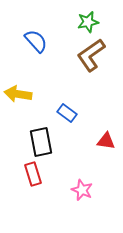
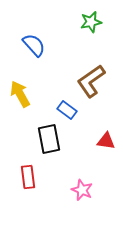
green star: moved 3 px right
blue semicircle: moved 2 px left, 4 px down
brown L-shape: moved 26 px down
yellow arrow: moved 2 px right; rotated 52 degrees clockwise
blue rectangle: moved 3 px up
black rectangle: moved 8 px right, 3 px up
red rectangle: moved 5 px left, 3 px down; rotated 10 degrees clockwise
